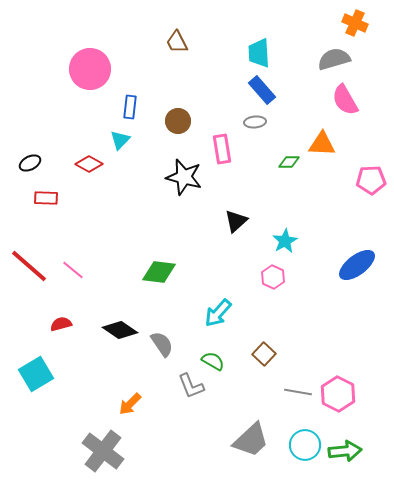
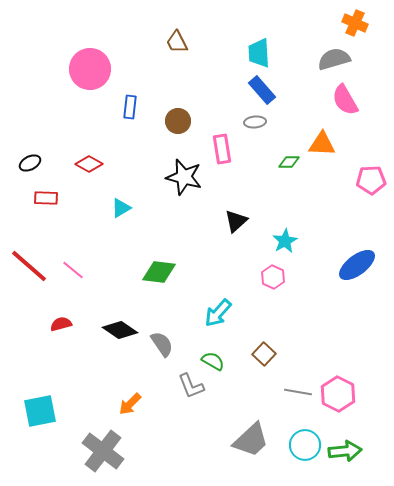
cyan triangle at (120, 140): moved 1 px right, 68 px down; rotated 15 degrees clockwise
cyan square at (36, 374): moved 4 px right, 37 px down; rotated 20 degrees clockwise
